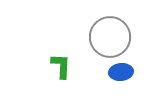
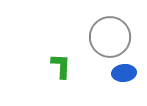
blue ellipse: moved 3 px right, 1 px down
